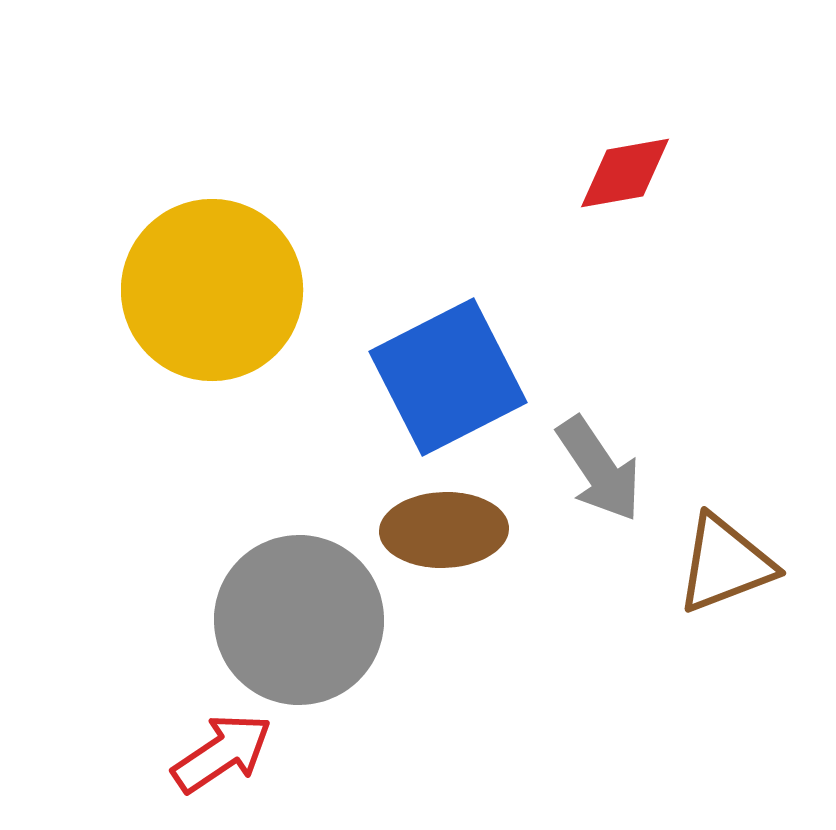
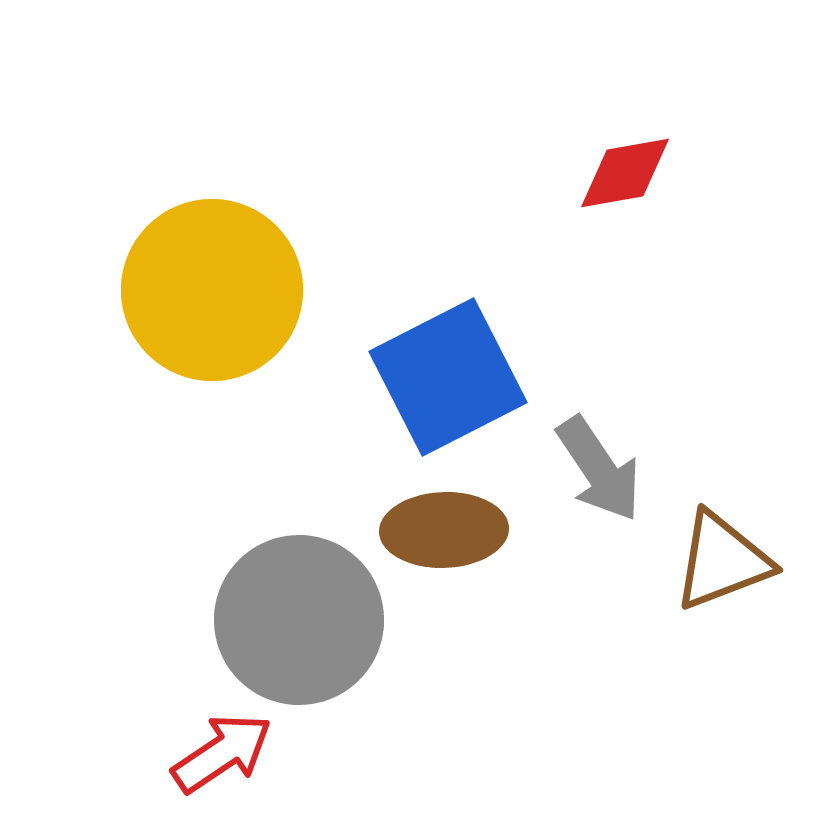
brown triangle: moved 3 px left, 3 px up
